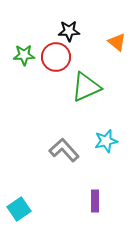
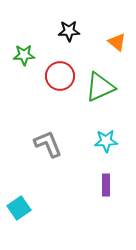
red circle: moved 4 px right, 19 px down
green triangle: moved 14 px right
cyan star: rotated 10 degrees clockwise
gray L-shape: moved 16 px left, 6 px up; rotated 20 degrees clockwise
purple rectangle: moved 11 px right, 16 px up
cyan square: moved 1 px up
